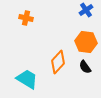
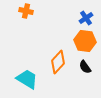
blue cross: moved 8 px down
orange cross: moved 7 px up
orange hexagon: moved 1 px left, 1 px up
